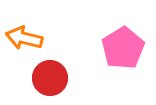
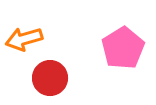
orange arrow: moved 1 px down; rotated 30 degrees counterclockwise
